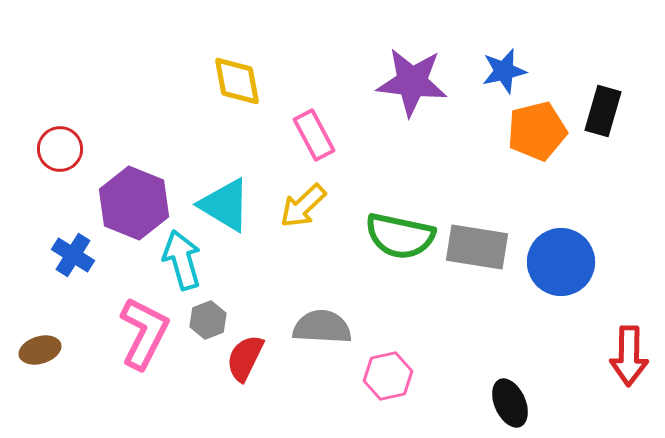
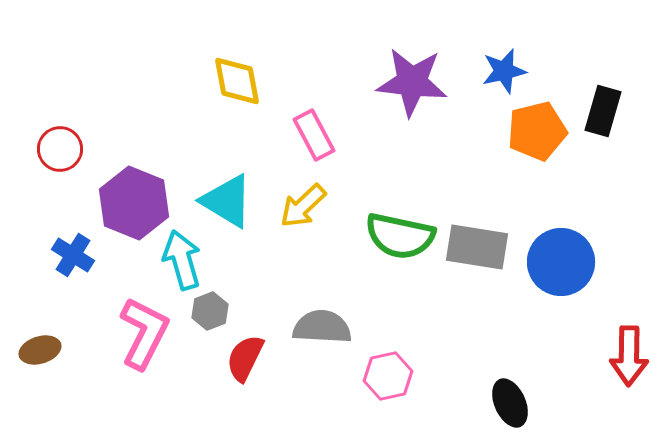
cyan triangle: moved 2 px right, 4 px up
gray hexagon: moved 2 px right, 9 px up
